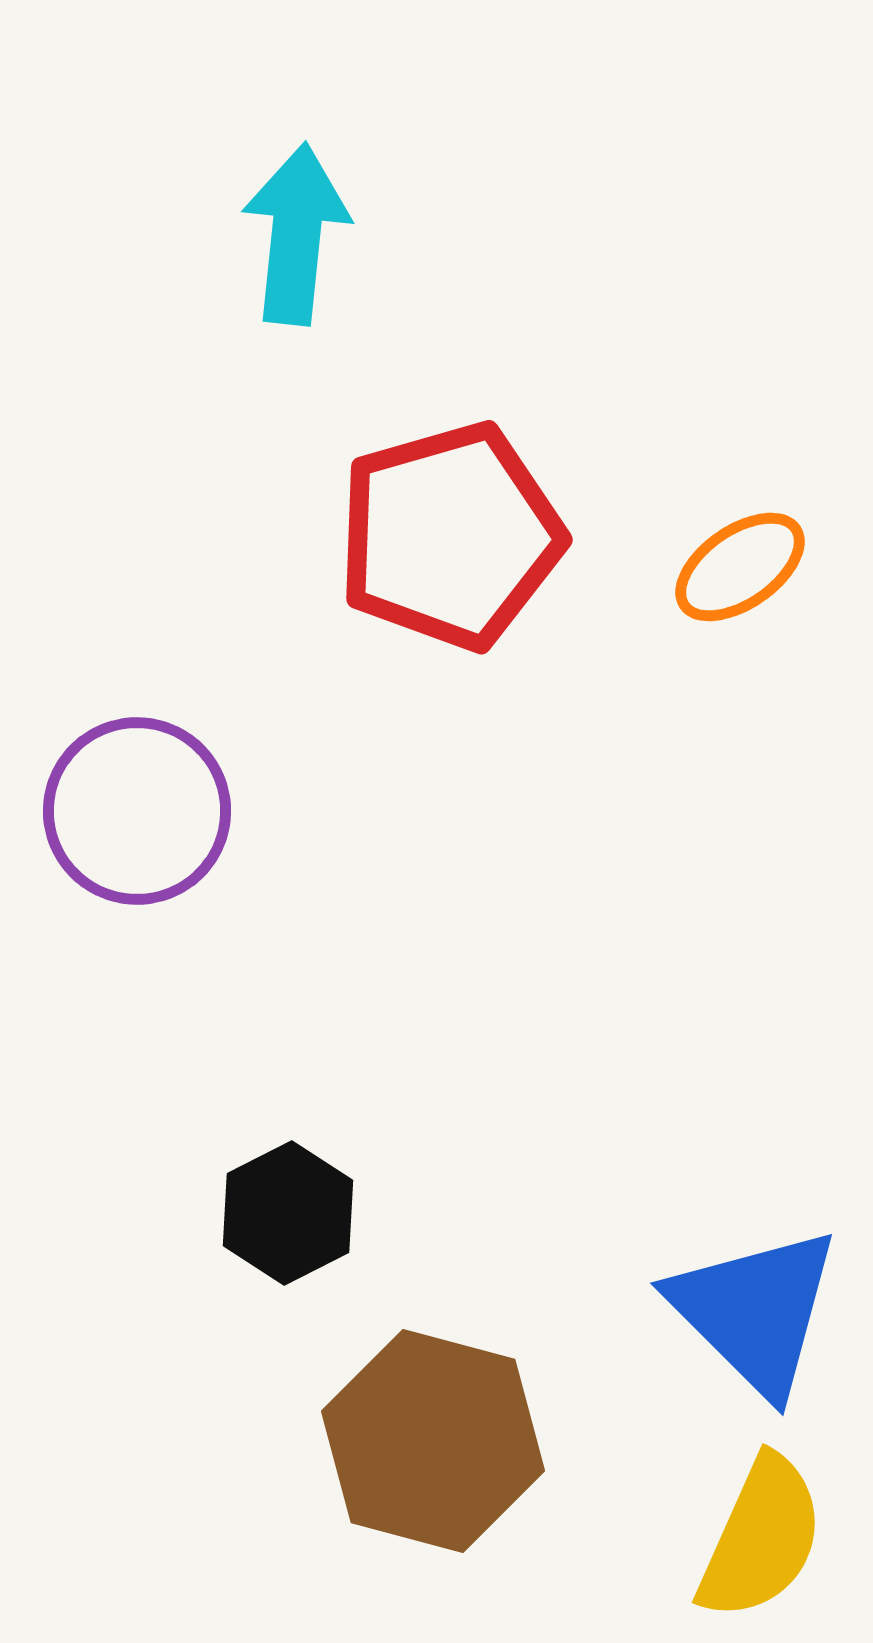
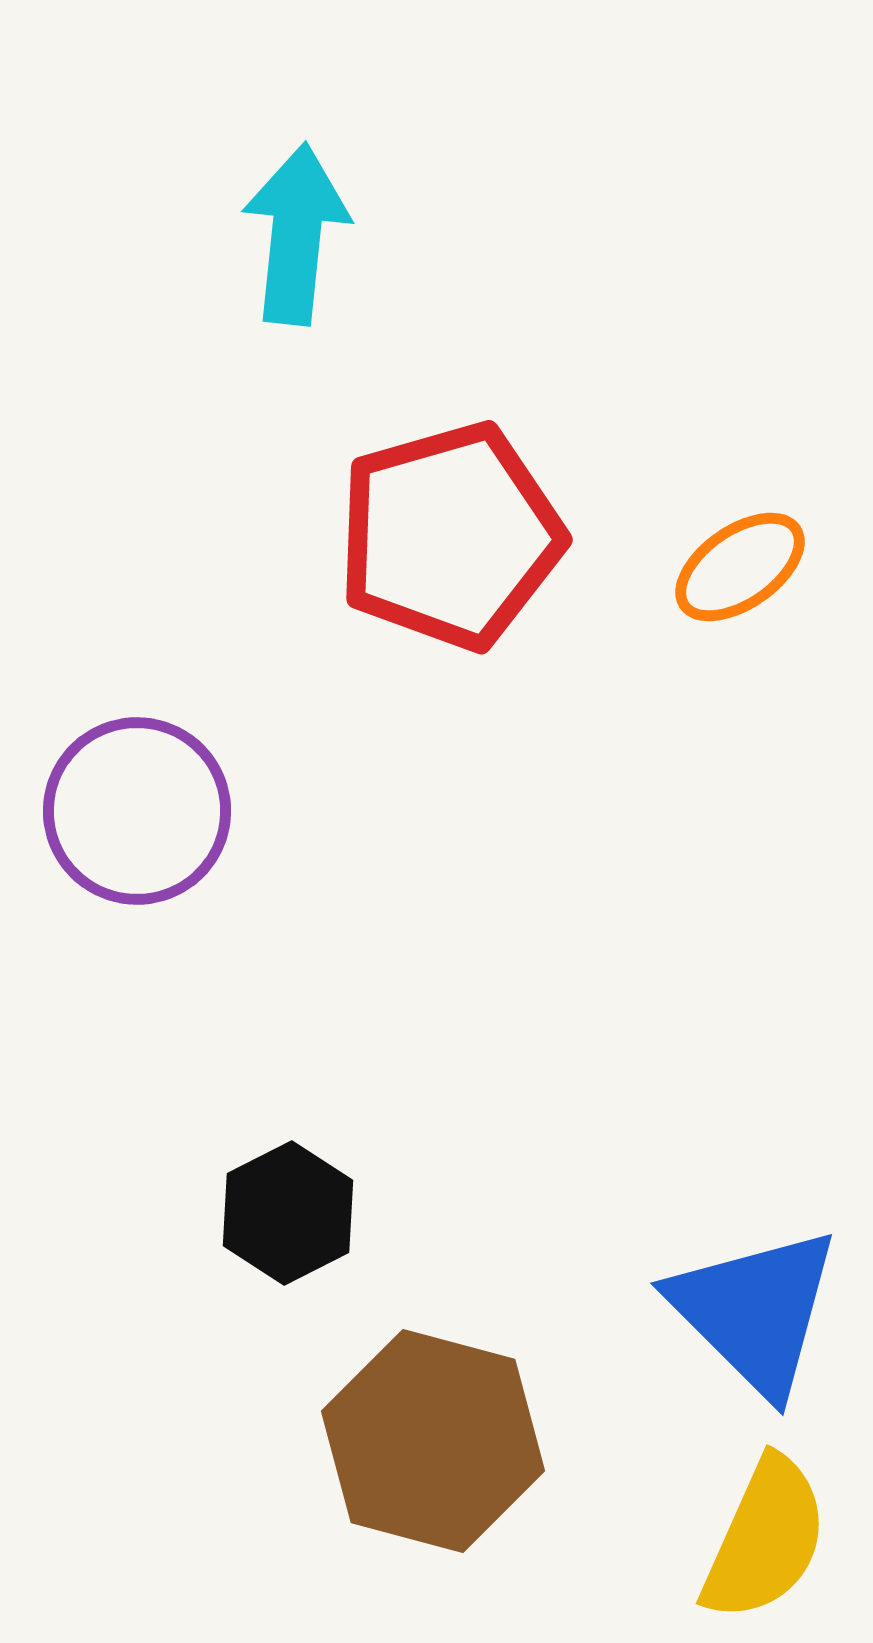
yellow semicircle: moved 4 px right, 1 px down
